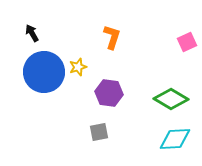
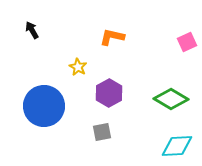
black arrow: moved 3 px up
orange L-shape: rotated 95 degrees counterclockwise
yellow star: rotated 24 degrees counterclockwise
blue circle: moved 34 px down
purple hexagon: rotated 24 degrees clockwise
gray square: moved 3 px right
cyan diamond: moved 2 px right, 7 px down
